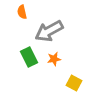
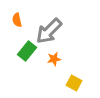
orange semicircle: moved 5 px left, 8 px down
gray arrow: rotated 16 degrees counterclockwise
green rectangle: moved 2 px left, 6 px up; rotated 66 degrees clockwise
